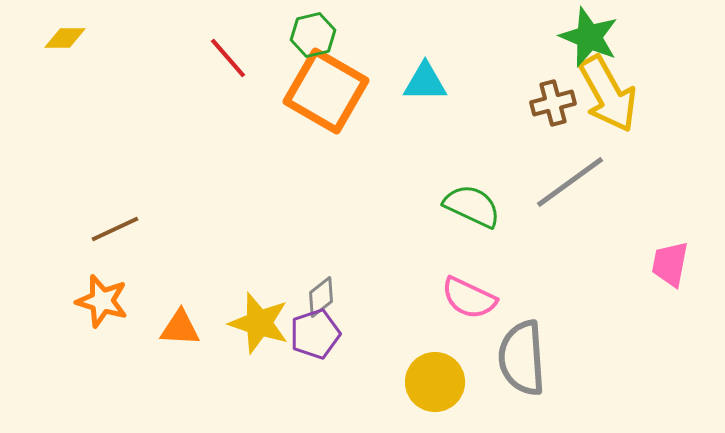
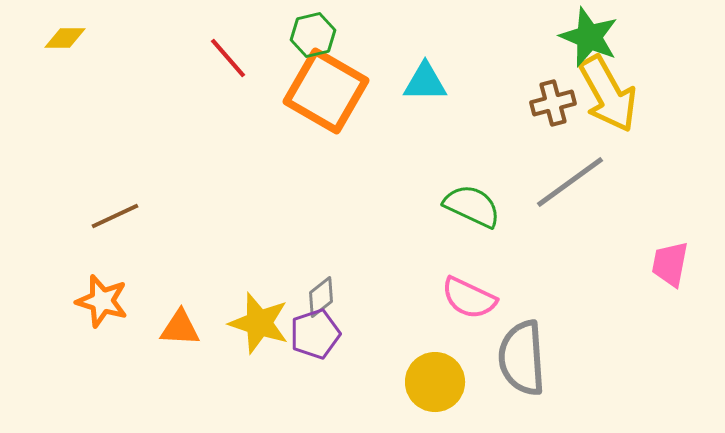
brown line: moved 13 px up
